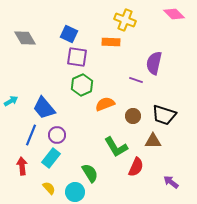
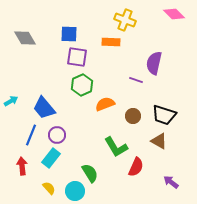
blue square: rotated 24 degrees counterclockwise
brown triangle: moved 6 px right; rotated 30 degrees clockwise
cyan circle: moved 1 px up
